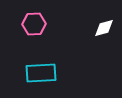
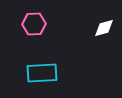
cyan rectangle: moved 1 px right
